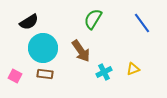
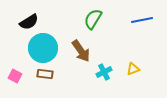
blue line: moved 3 px up; rotated 65 degrees counterclockwise
